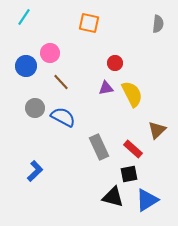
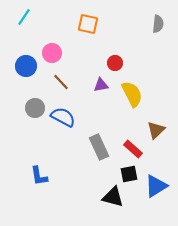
orange square: moved 1 px left, 1 px down
pink circle: moved 2 px right
purple triangle: moved 5 px left, 3 px up
brown triangle: moved 1 px left
blue L-shape: moved 4 px right, 5 px down; rotated 125 degrees clockwise
blue triangle: moved 9 px right, 14 px up
